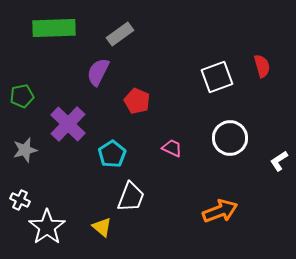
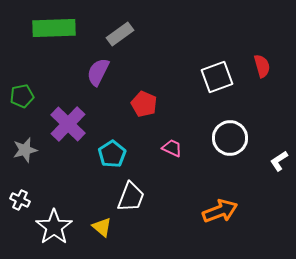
red pentagon: moved 7 px right, 3 px down
white star: moved 7 px right
